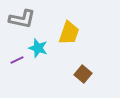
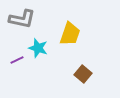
yellow trapezoid: moved 1 px right, 1 px down
